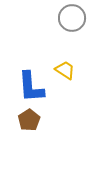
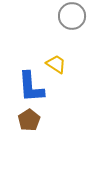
gray circle: moved 2 px up
yellow trapezoid: moved 9 px left, 6 px up
